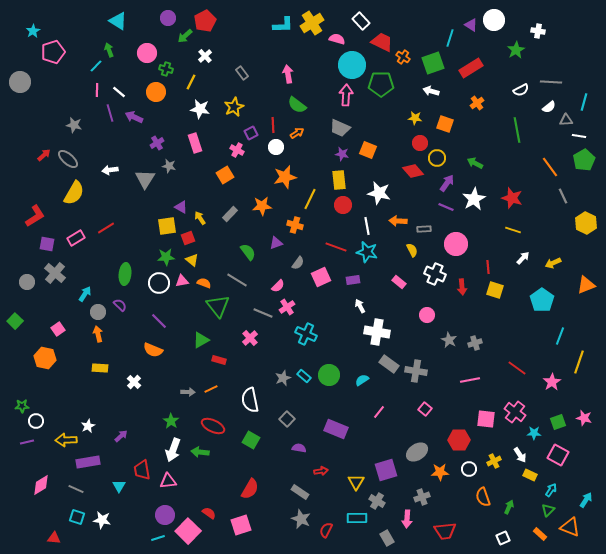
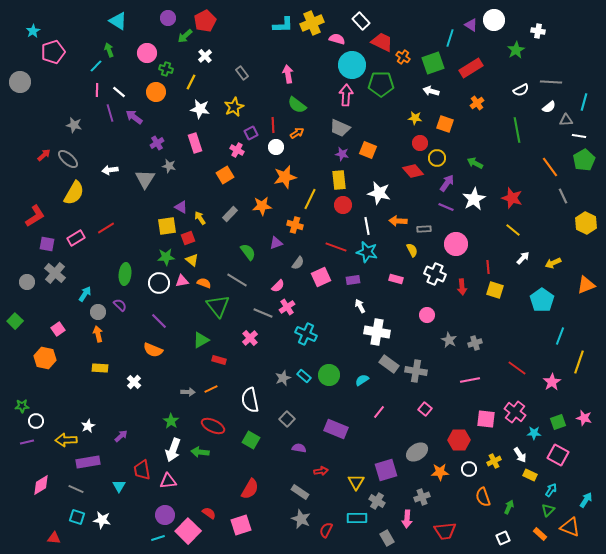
yellow cross at (312, 23): rotated 10 degrees clockwise
purple arrow at (134, 117): rotated 12 degrees clockwise
yellow line at (513, 230): rotated 21 degrees clockwise
pink rectangle at (399, 282): moved 3 px left, 3 px up; rotated 24 degrees counterclockwise
